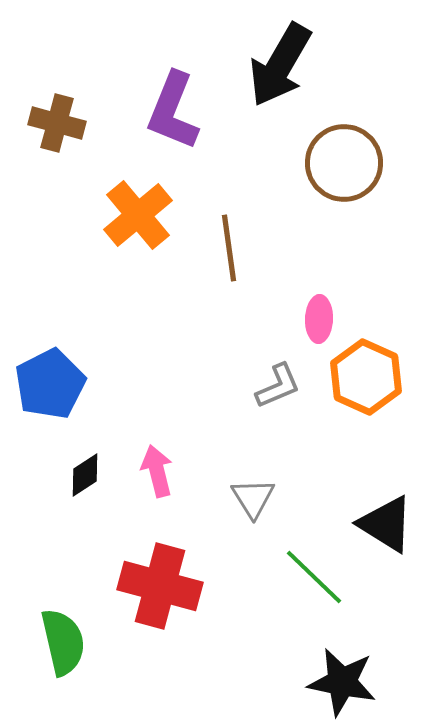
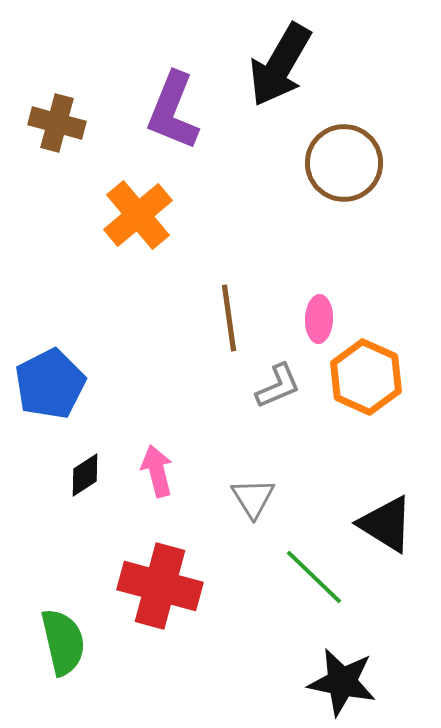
brown line: moved 70 px down
